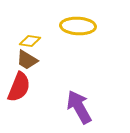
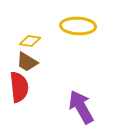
brown trapezoid: moved 2 px down
red semicircle: rotated 28 degrees counterclockwise
purple arrow: moved 2 px right
